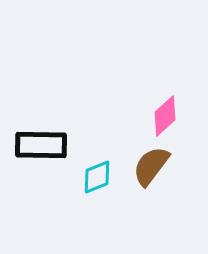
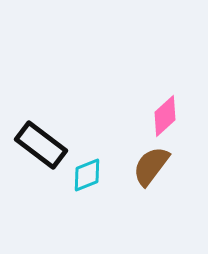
black rectangle: rotated 36 degrees clockwise
cyan diamond: moved 10 px left, 2 px up
